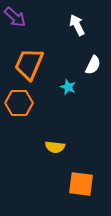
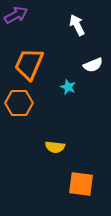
purple arrow: moved 1 px right, 2 px up; rotated 70 degrees counterclockwise
white semicircle: rotated 42 degrees clockwise
